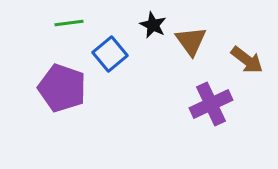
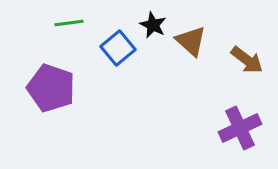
brown triangle: rotated 12 degrees counterclockwise
blue square: moved 8 px right, 6 px up
purple pentagon: moved 11 px left
purple cross: moved 29 px right, 24 px down
